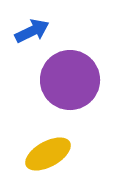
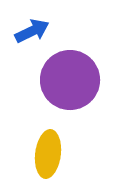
yellow ellipse: rotated 54 degrees counterclockwise
